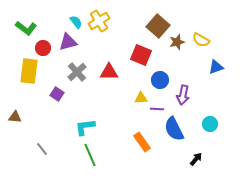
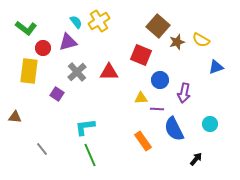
purple arrow: moved 1 px right, 2 px up
orange rectangle: moved 1 px right, 1 px up
